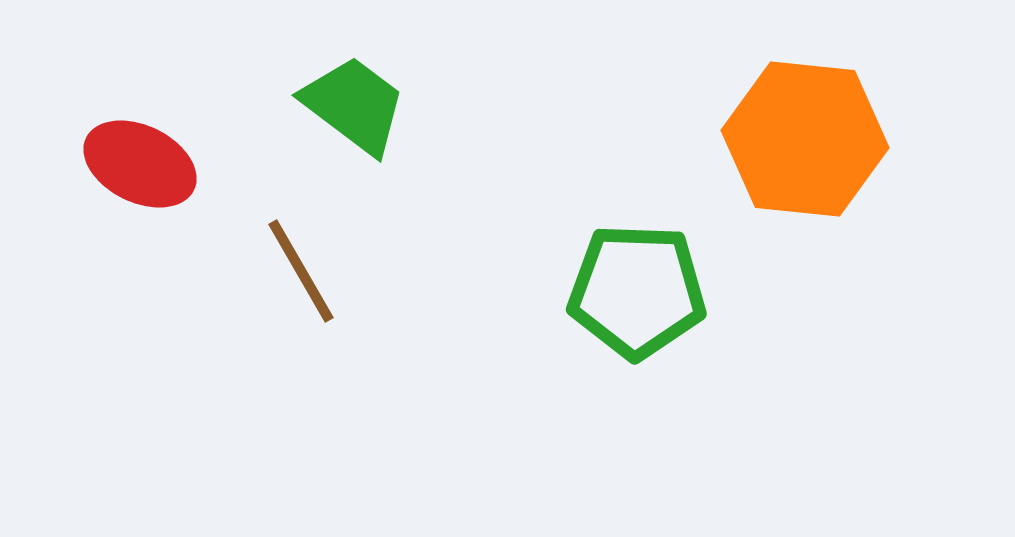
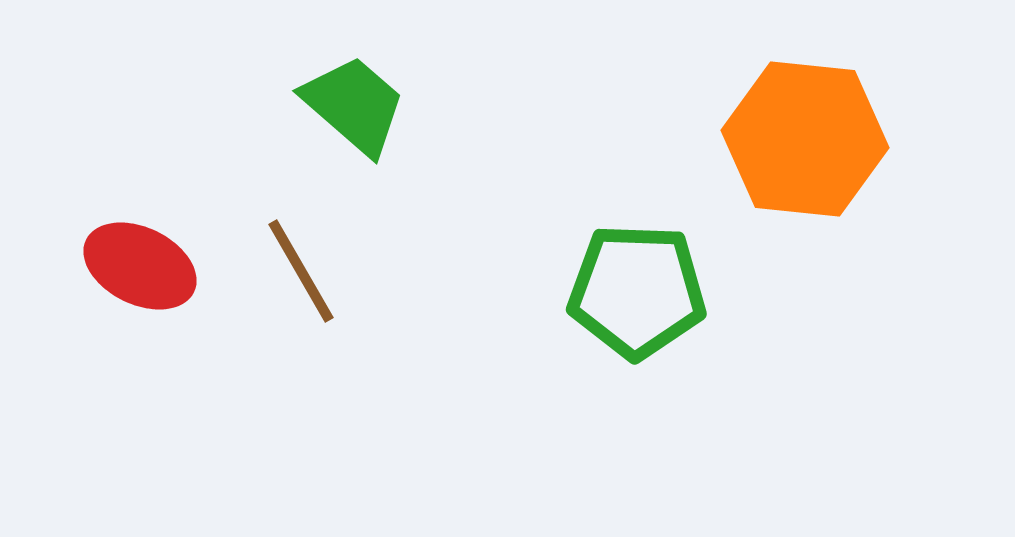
green trapezoid: rotated 4 degrees clockwise
red ellipse: moved 102 px down
